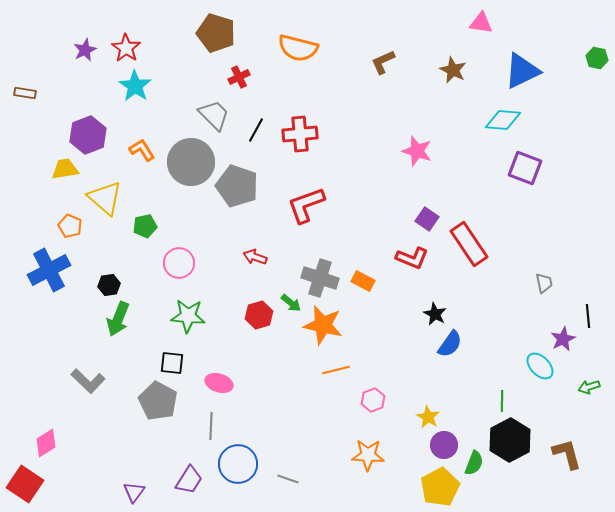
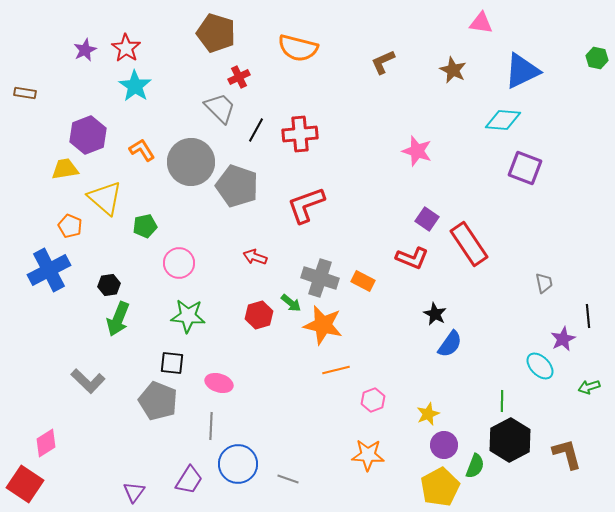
gray trapezoid at (214, 115): moved 6 px right, 7 px up
gray pentagon at (158, 401): rotated 6 degrees counterclockwise
yellow star at (428, 417): moved 3 px up; rotated 20 degrees clockwise
green semicircle at (474, 463): moved 1 px right, 3 px down
